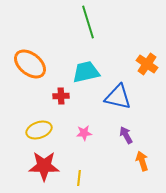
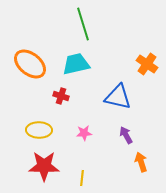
green line: moved 5 px left, 2 px down
cyan trapezoid: moved 10 px left, 8 px up
red cross: rotated 21 degrees clockwise
yellow ellipse: rotated 20 degrees clockwise
orange arrow: moved 1 px left, 1 px down
yellow line: moved 3 px right
